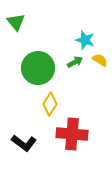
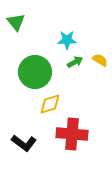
cyan star: moved 18 px left; rotated 18 degrees counterclockwise
green circle: moved 3 px left, 4 px down
yellow diamond: rotated 40 degrees clockwise
